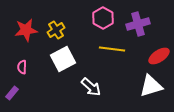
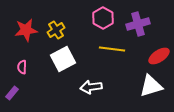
white arrow: rotated 130 degrees clockwise
